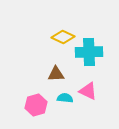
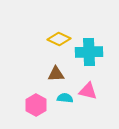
yellow diamond: moved 4 px left, 2 px down
pink triangle: rotated 12 degrees counterclockwise
pink hexagon: rotated 15 degrees counterclockwise
